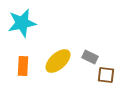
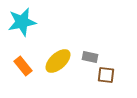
cyan star: moved 1 px up
gray rectangle: rotated 14 degrees counterclockwise
orange rectangle: rotated 42 degrees counterclockwise
